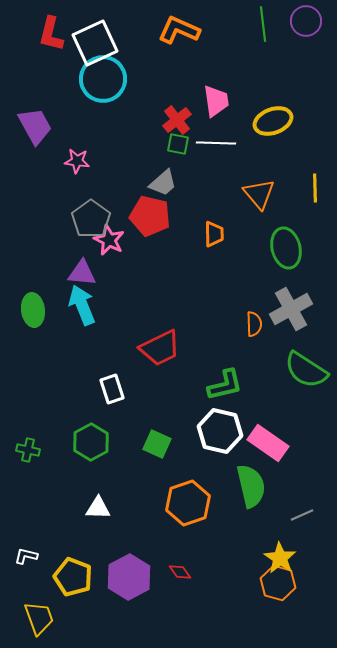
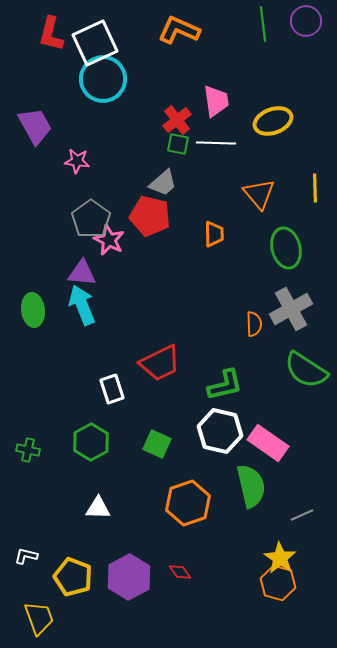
red trapezoid at (160, 348): moved 15 px down
